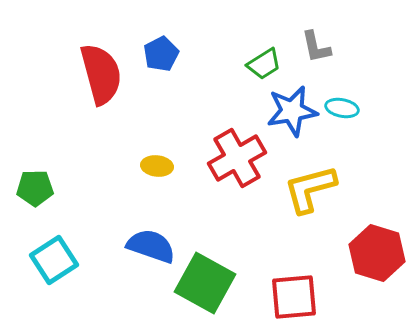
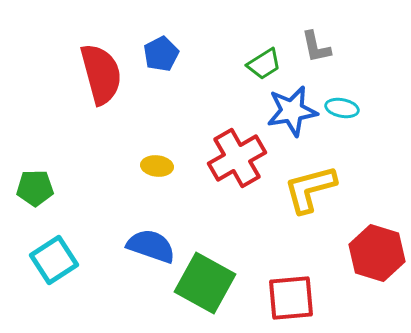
red square: moved 3 px left, 1 px down
